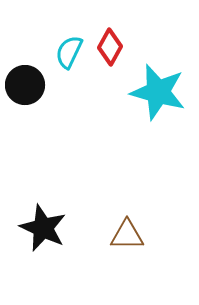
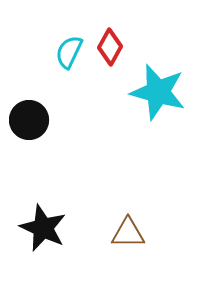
black circle: moved 4 px right, 35 px down
brown triangle: moved 1 px right, 2 px up
